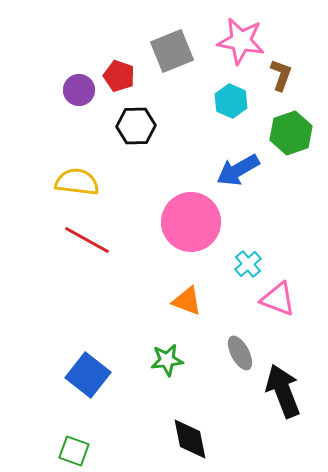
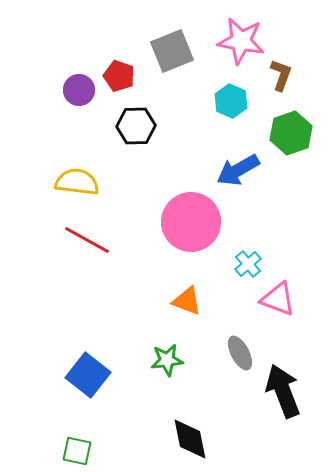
green square: moved 3 px right; rotated 8 degrees counterclockwise
